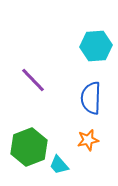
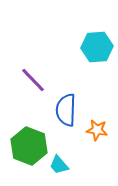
cyan hexagon: moved 1 px right, 1 px down
blue semicircle: moved 25 px left, 12 px down
orange star: moved 9 px right, 10 px up; rotated 20 degrees clockwise
green hexagon: moved 1 px up; rotated 18 degrees counterclockwise
